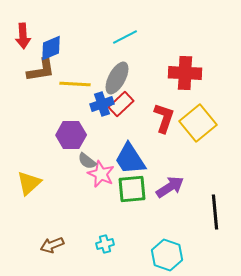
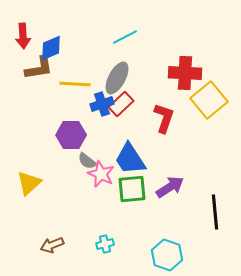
brown L-shape: moved 2 px left, 2 px up
yellow square: moved 11 px right, 23 px up
